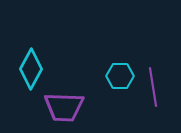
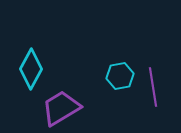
cyan hexagon: rotated 12 degrees counterclockwise
purple trapezoid: moved 3 px left, 1 px down; rotated 147 degrees clockwise
